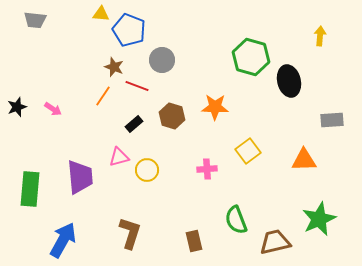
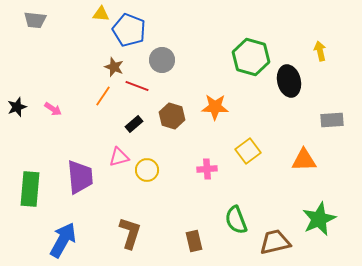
yellow arrow: moved 15 px down; rotated 18 degrees counterclockwise
